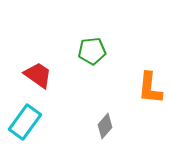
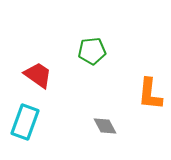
orange L-shape: moved 6 px down
cyan rectangle: rotated 16 degrees counterclockwise
gray diamond: rotated 70 degrees counterclockwise
